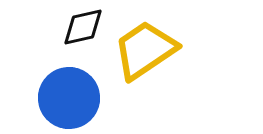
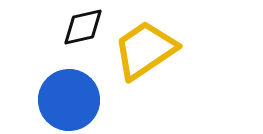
blue circle: moved 2 px down
